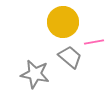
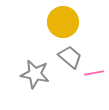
pink line: moved 31 px down
